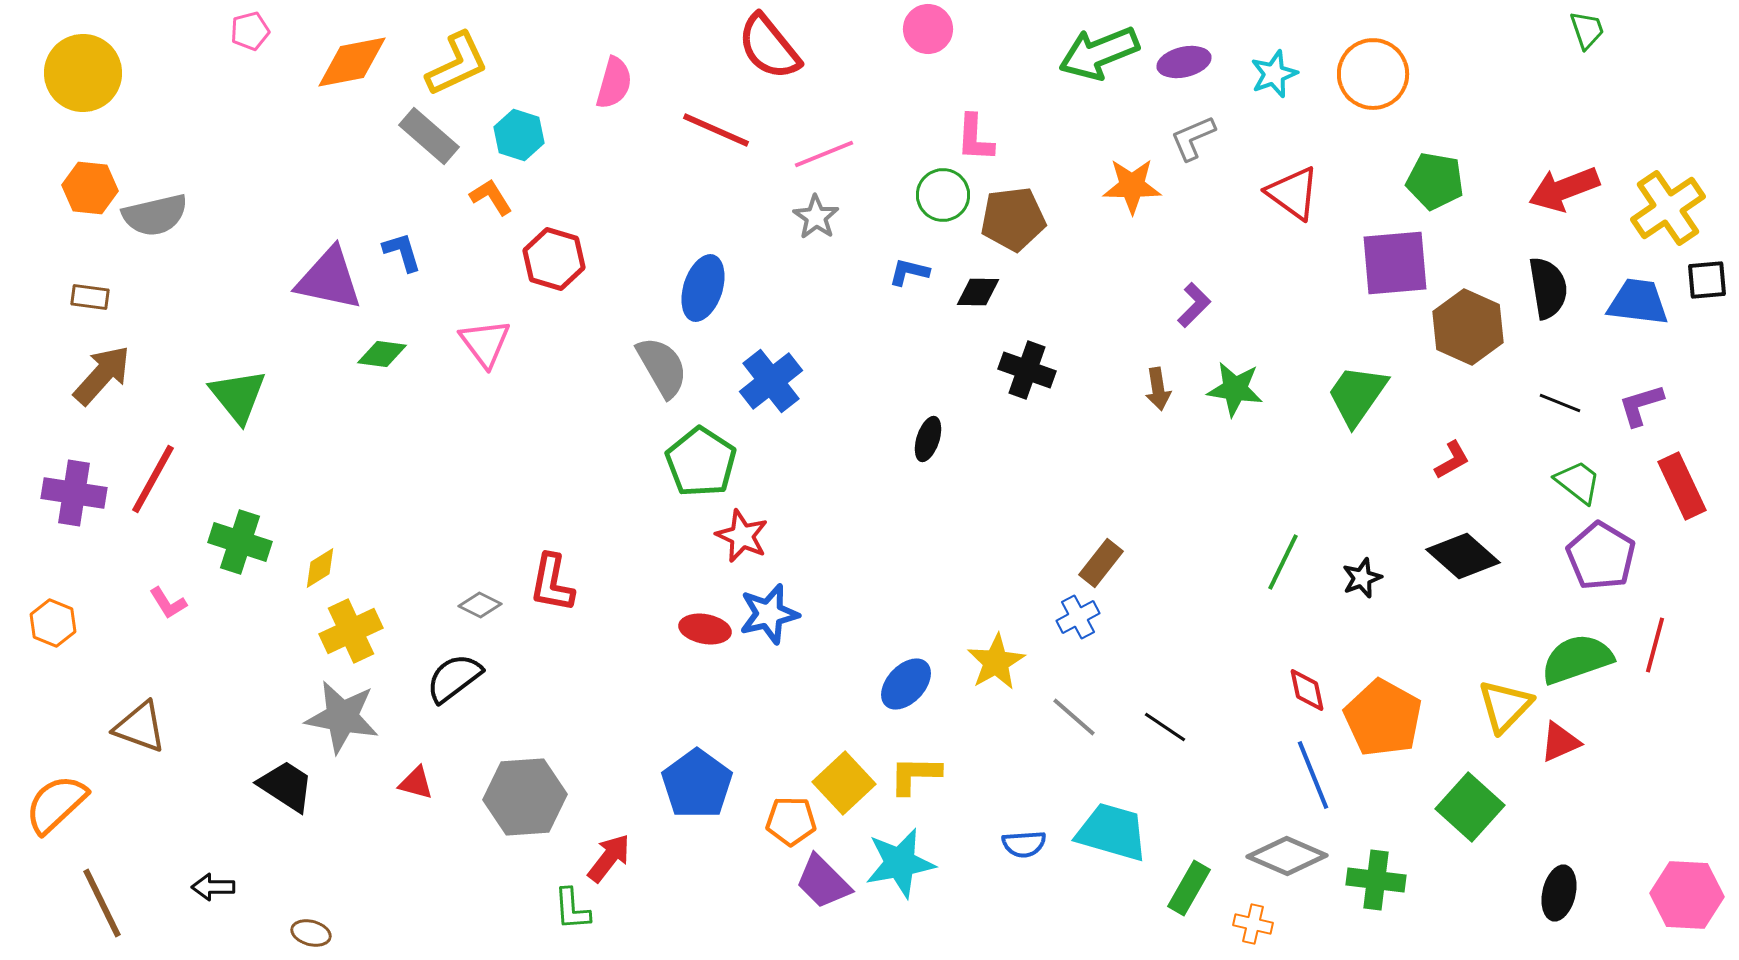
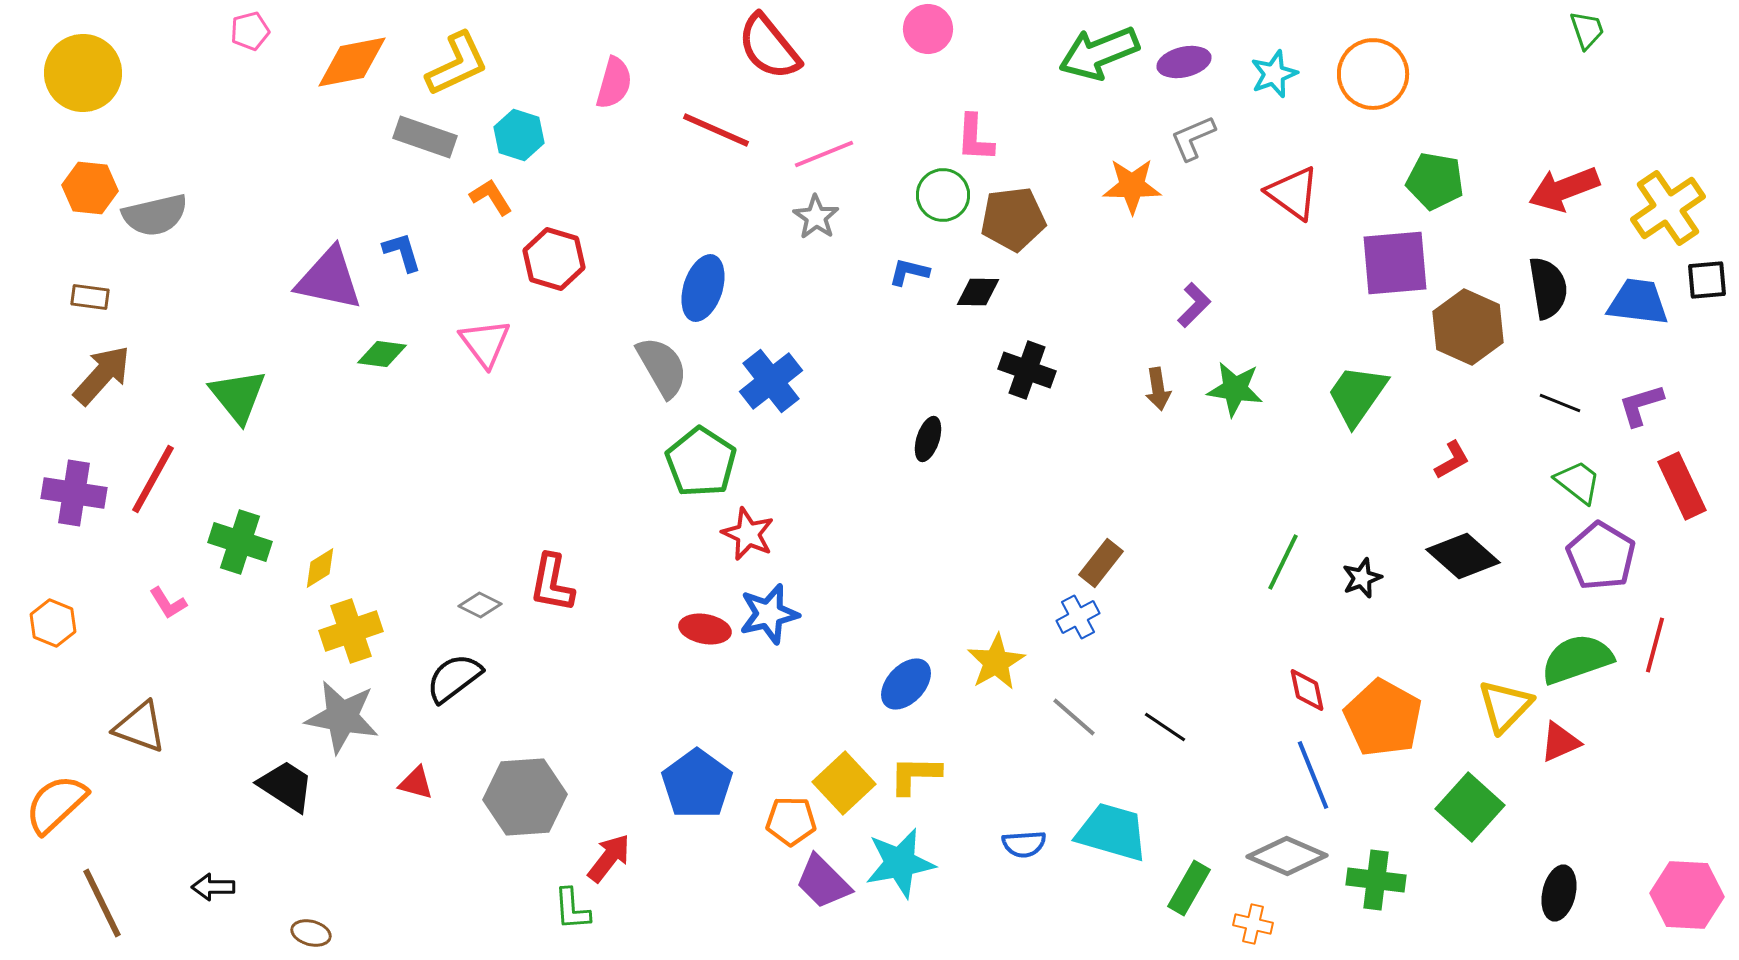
gray rectangle at (429, 136): moved 4 px left, 1 px down; rotated 22 degrees counterclockwise
red star at (742, 536): moved 6 px right, 2 px up
yellow cross at (351, 631): rotated 6 degrees clockwise
